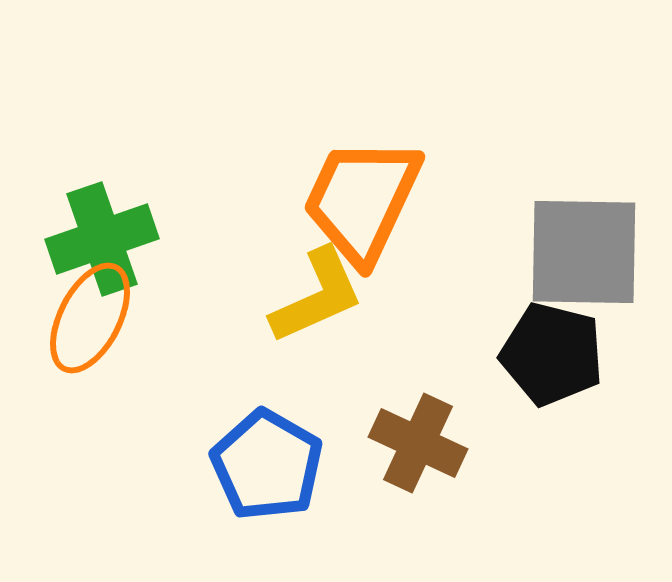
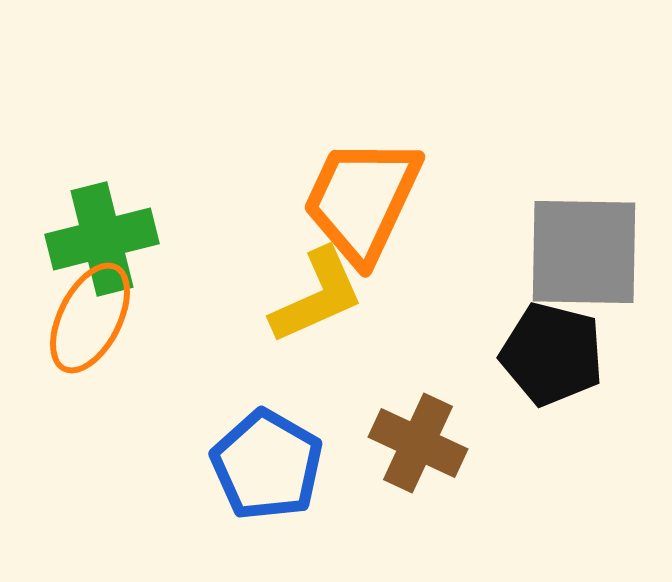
green cross: rotated 5 degrees clockwise
